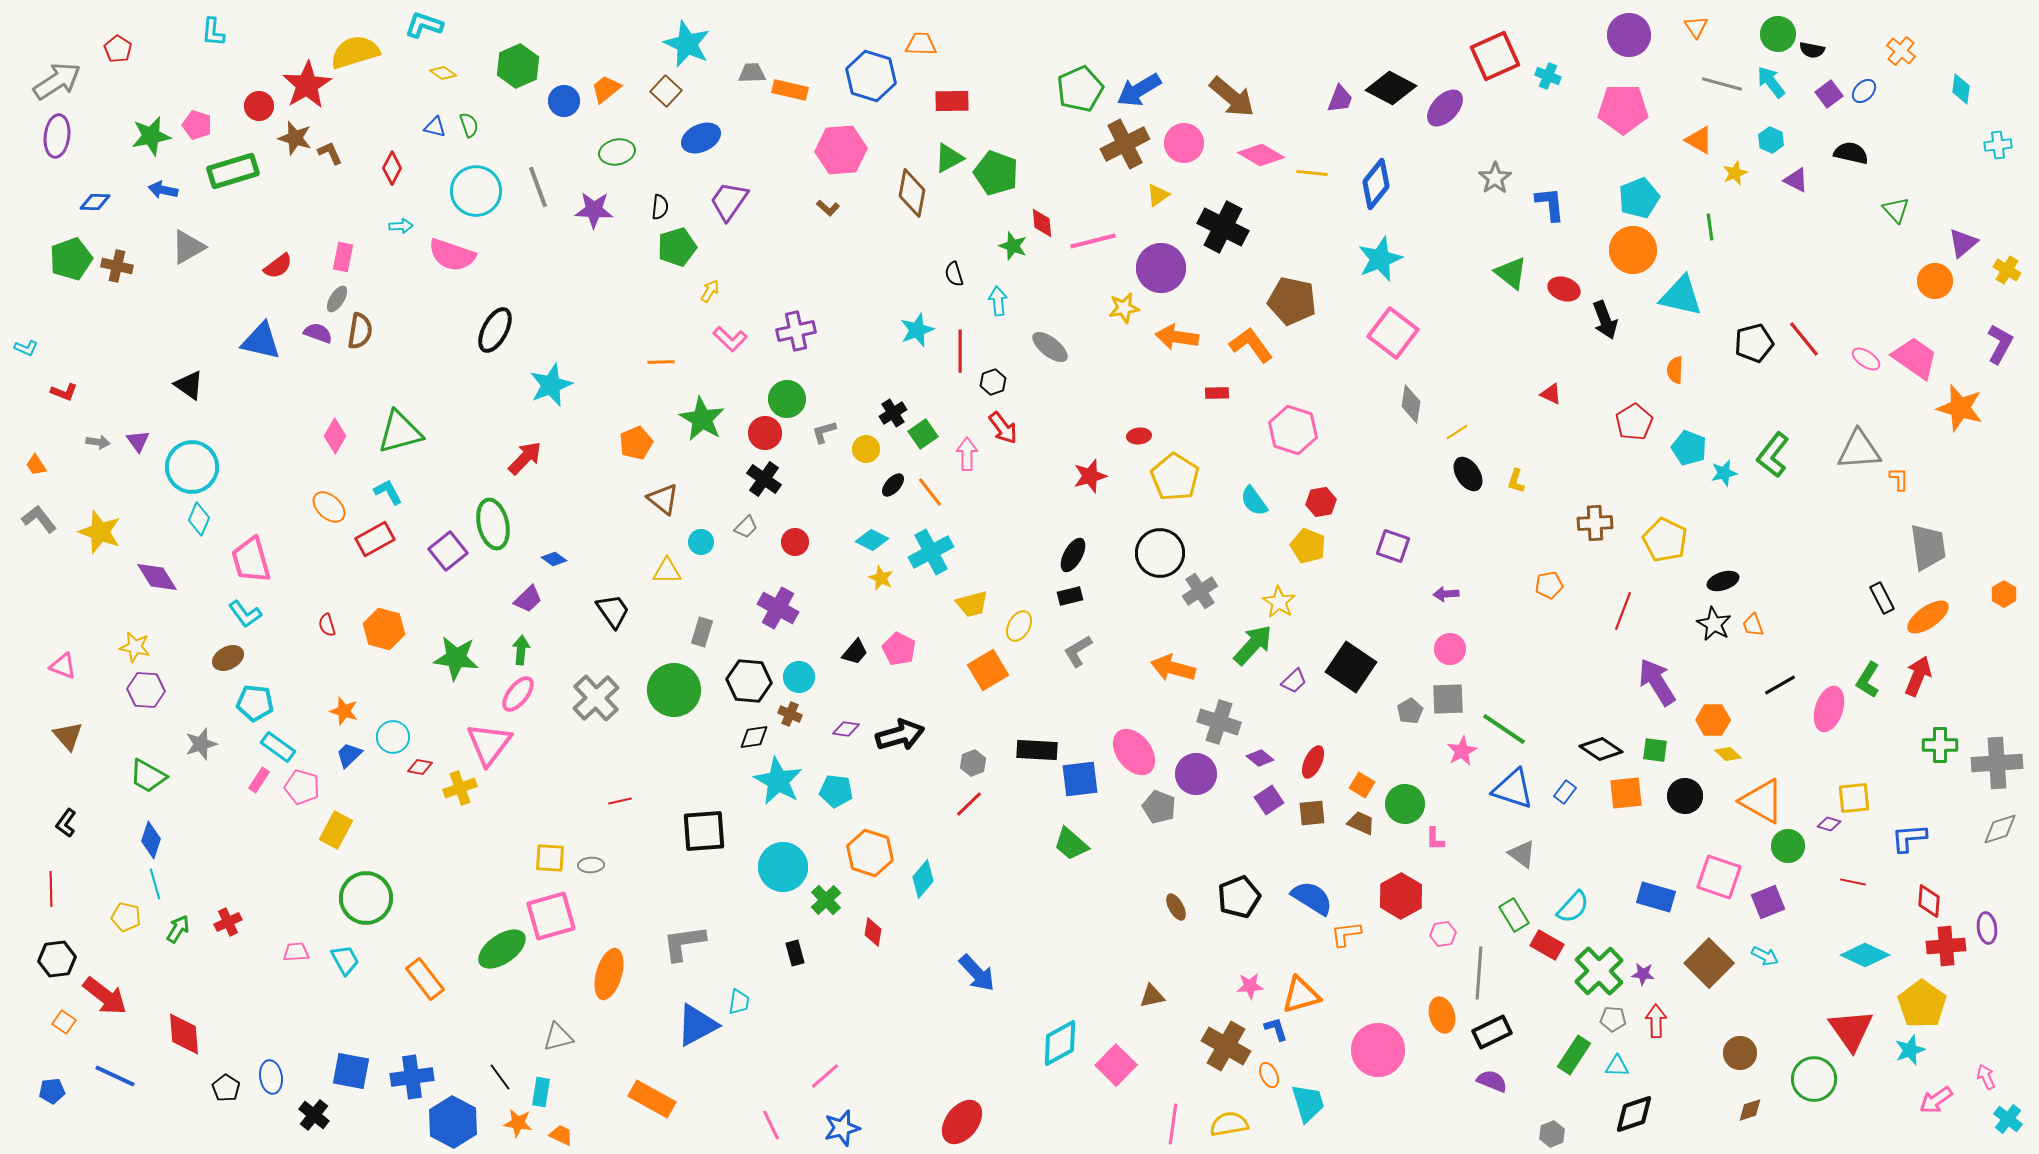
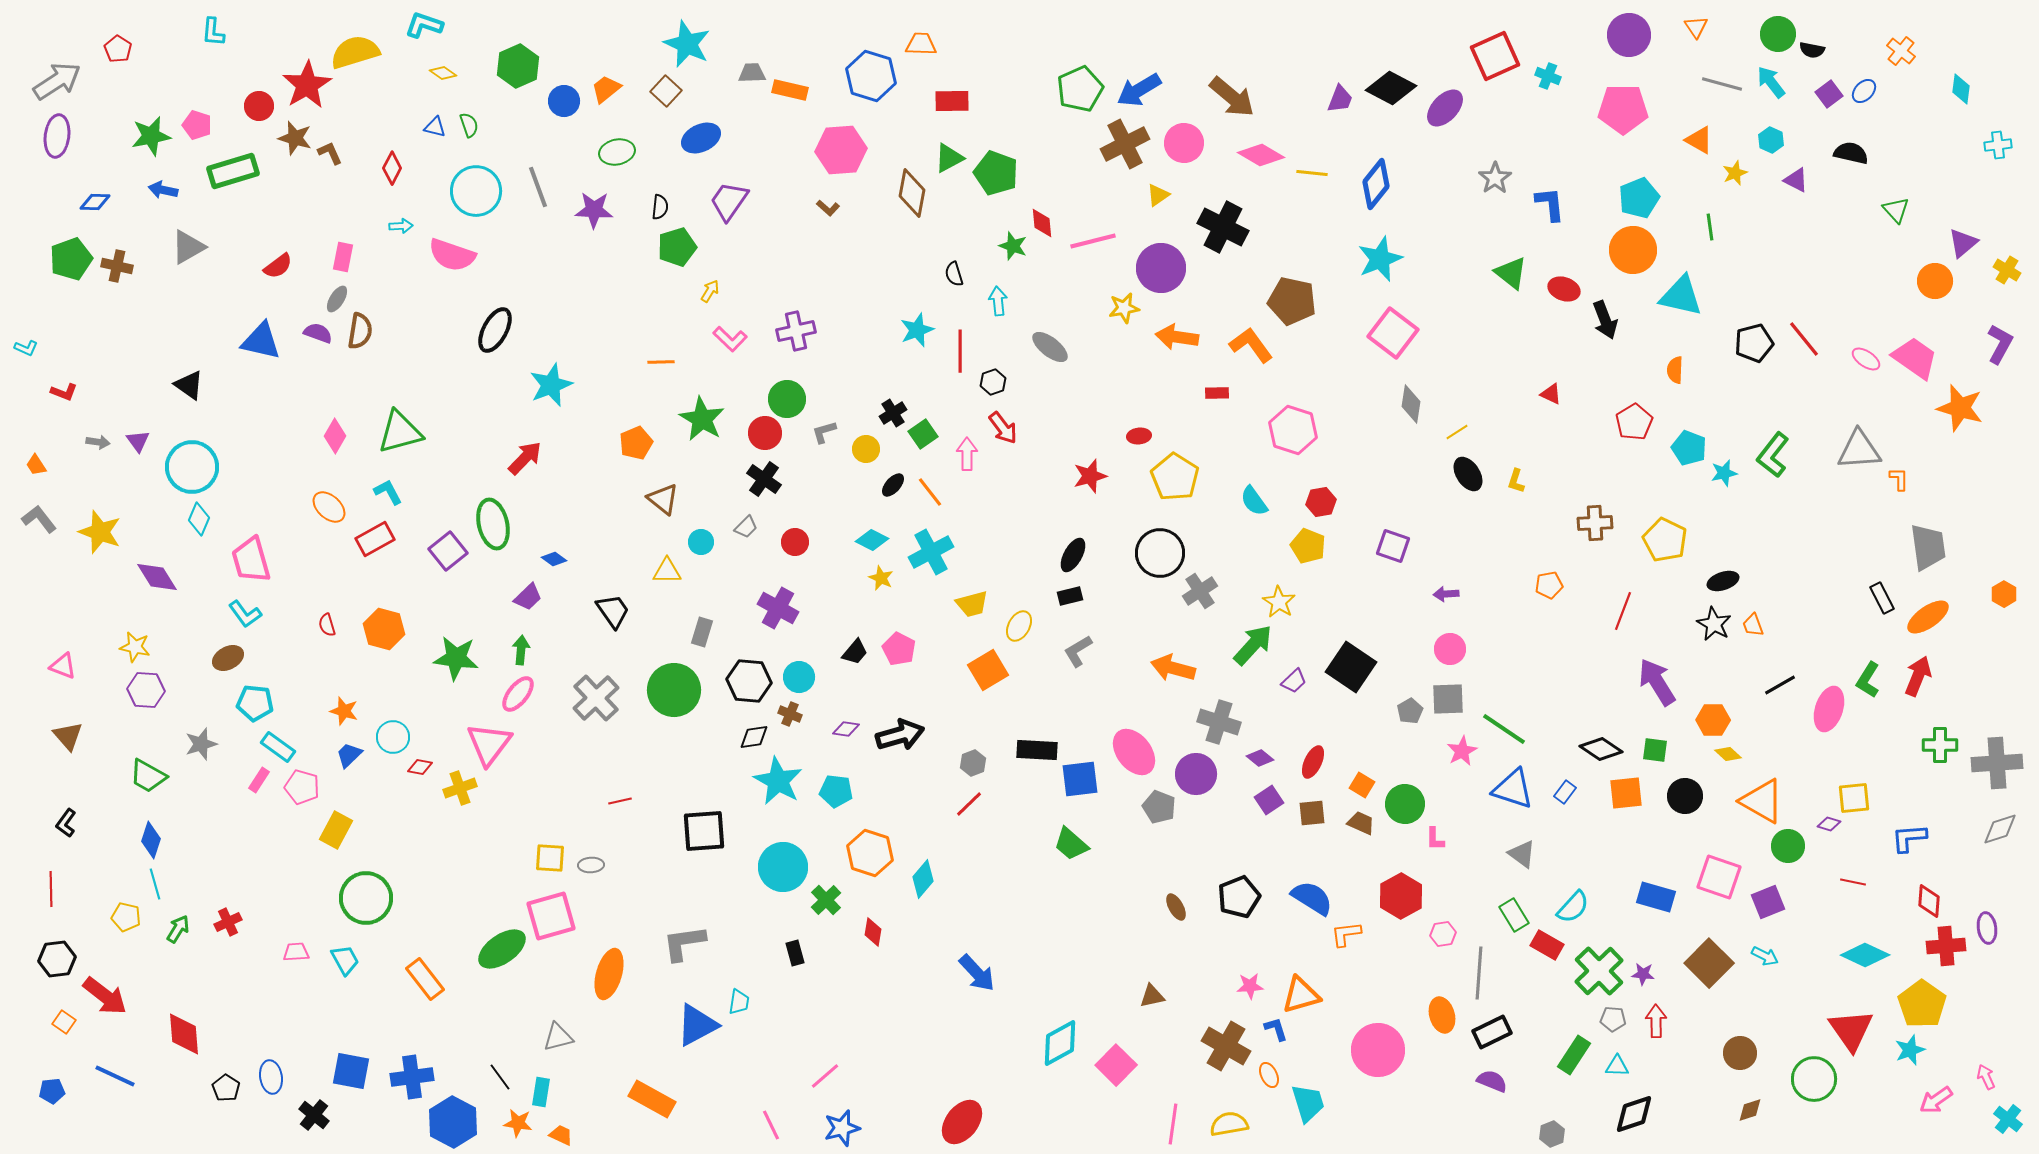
purple trapezoid at (528, 599): moved 2 px up
